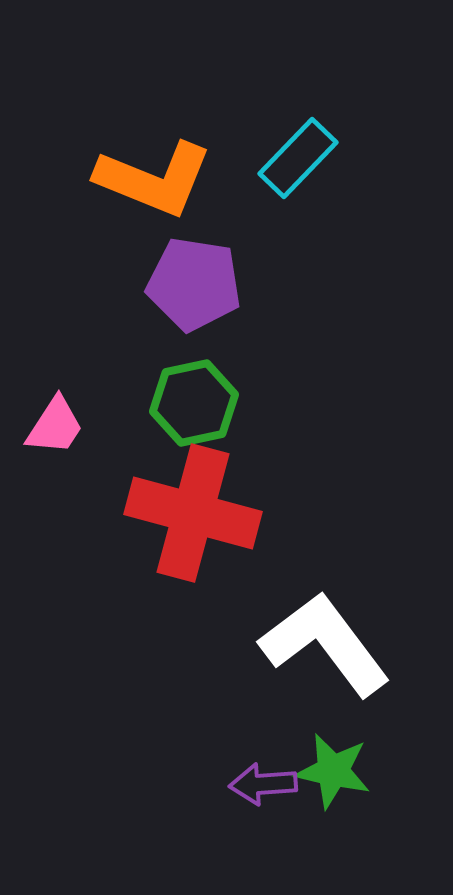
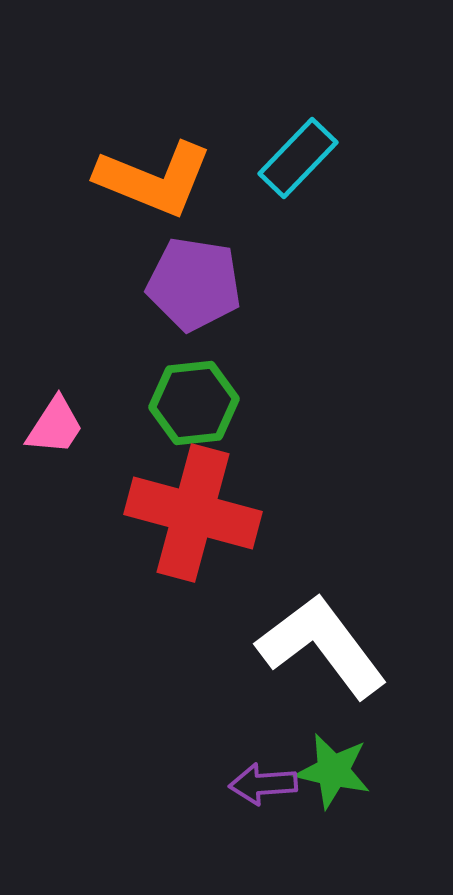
green hexagon: rotated 6 degrees clockwise
white L-shape: moved 3 px left, 2 px down
